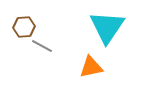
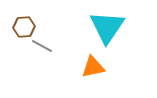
orange triangle: moved 2 px right
